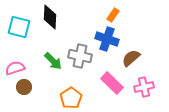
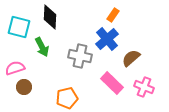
blue cross: rotated 30 degrees clockwise
green arrow: moved 11 px left, 14 px up; rotated 18 degrees clockwise
pink cross: rotated 36 degrees clockwise
orange pentagon: moved 4 px left; rotated 20 degrees clockwise
